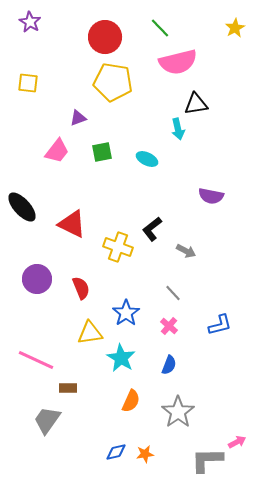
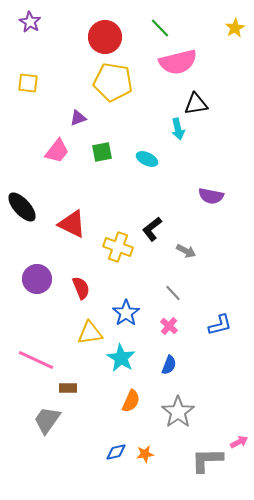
pink arrow: moved 2 px right
